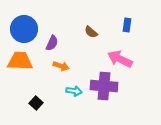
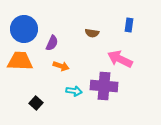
blue rectangle: moved 2 px right
brown semicircle: moved 1 px right, 1 px down; rotated 32 degrees counterclockwise
